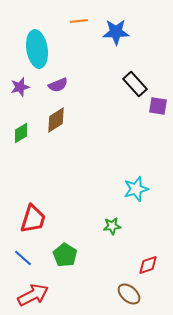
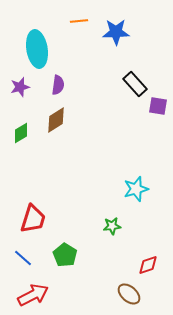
purple semicircle: rotated 60 degrees counterclockwise
